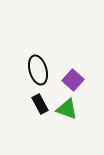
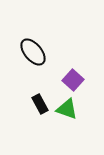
black ellipse: moved 5 px left, 18 px up; rotated 24 degrees counterclockwise
